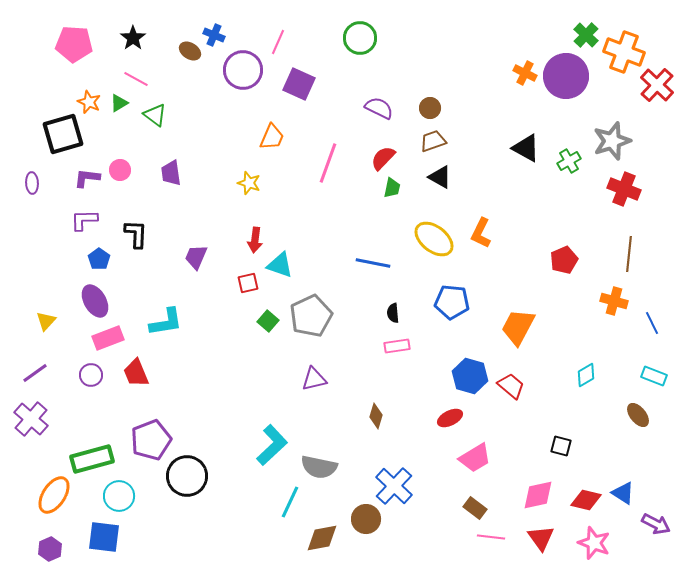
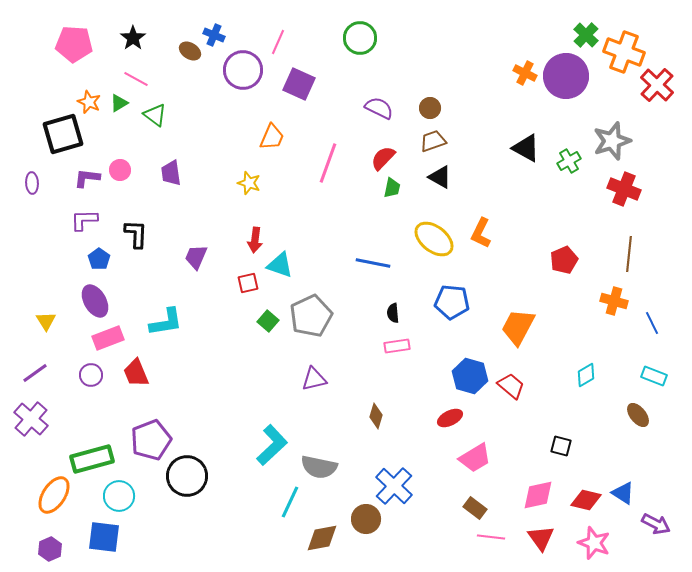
yellow triangle at (46, 321): rotated 15 degrees counterclockwise
